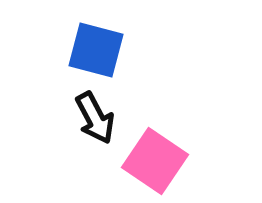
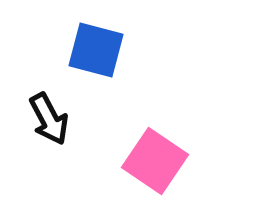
black arrow: moved 46 px left, 1 px down
